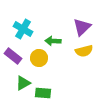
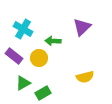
yellow semicircle: moved 1 px right, 26 px down
purple rectangle: moved 1 px right
green rectangle: rotated 35 degrees counterclockwise
